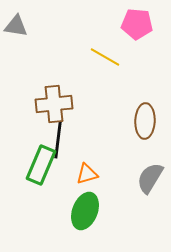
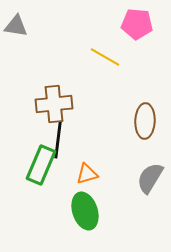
green ellipse: rotated 39 degrees counterclockwise
